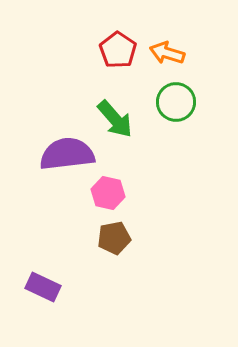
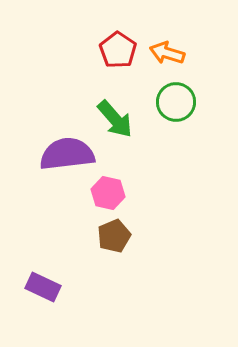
brown pentagon: moved 2 px up; rotated 12 degrees counterclockwise
